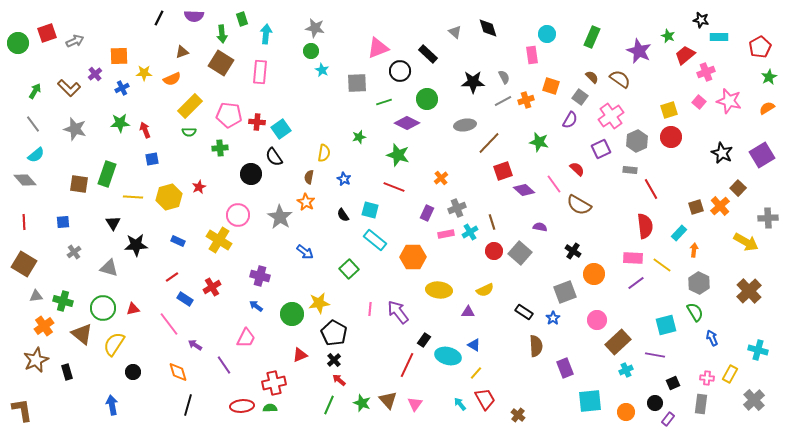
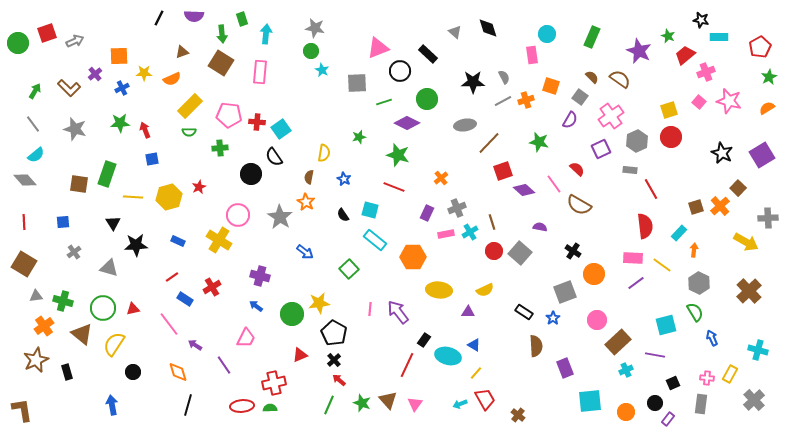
cyan arrow at (460, 404): rotated 72 degrees counterclockwise
